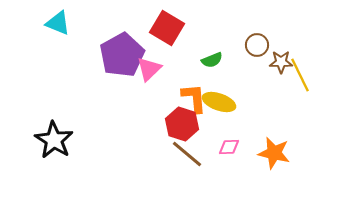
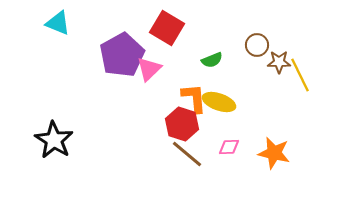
brown star: moved 2 px left
